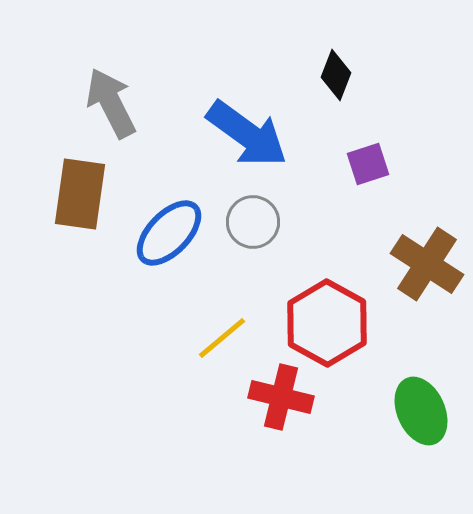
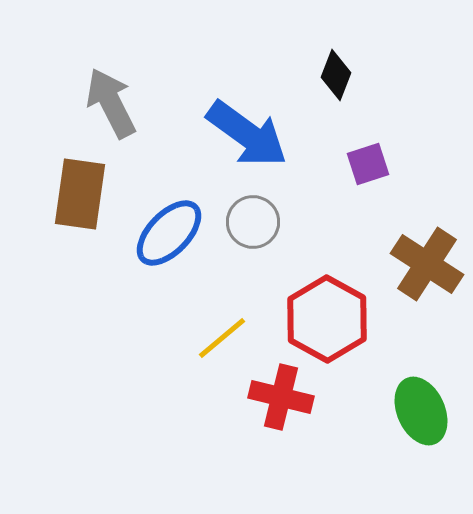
red hexagon: moved 4 px up
